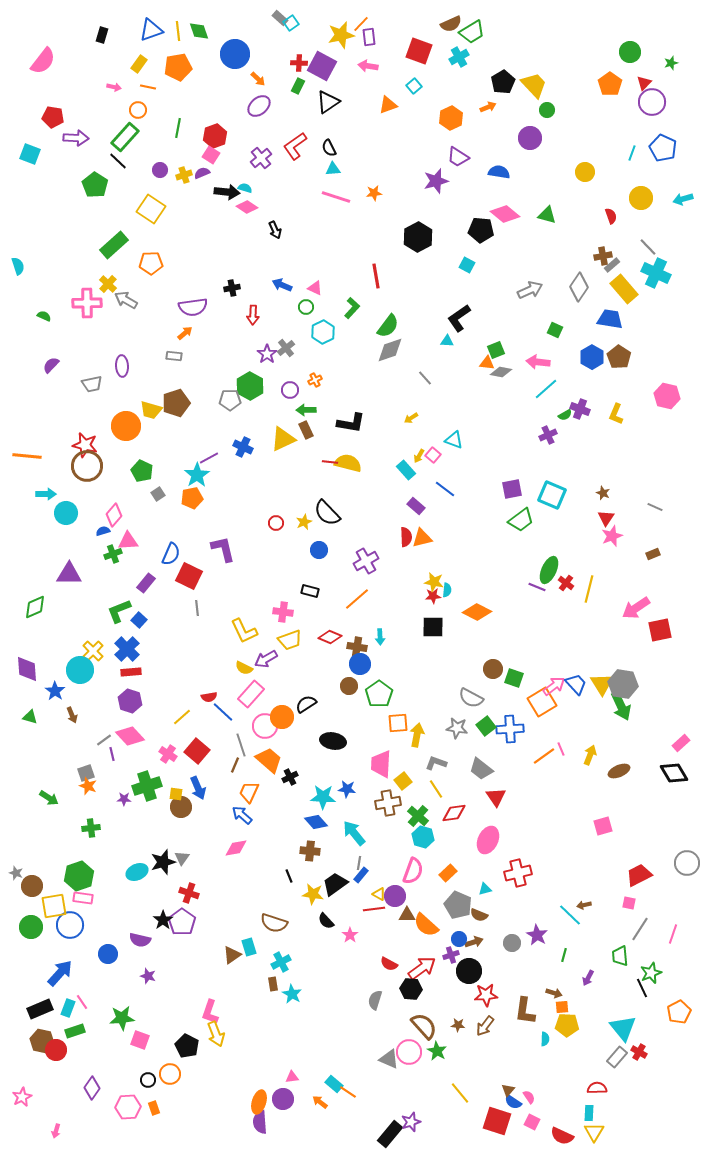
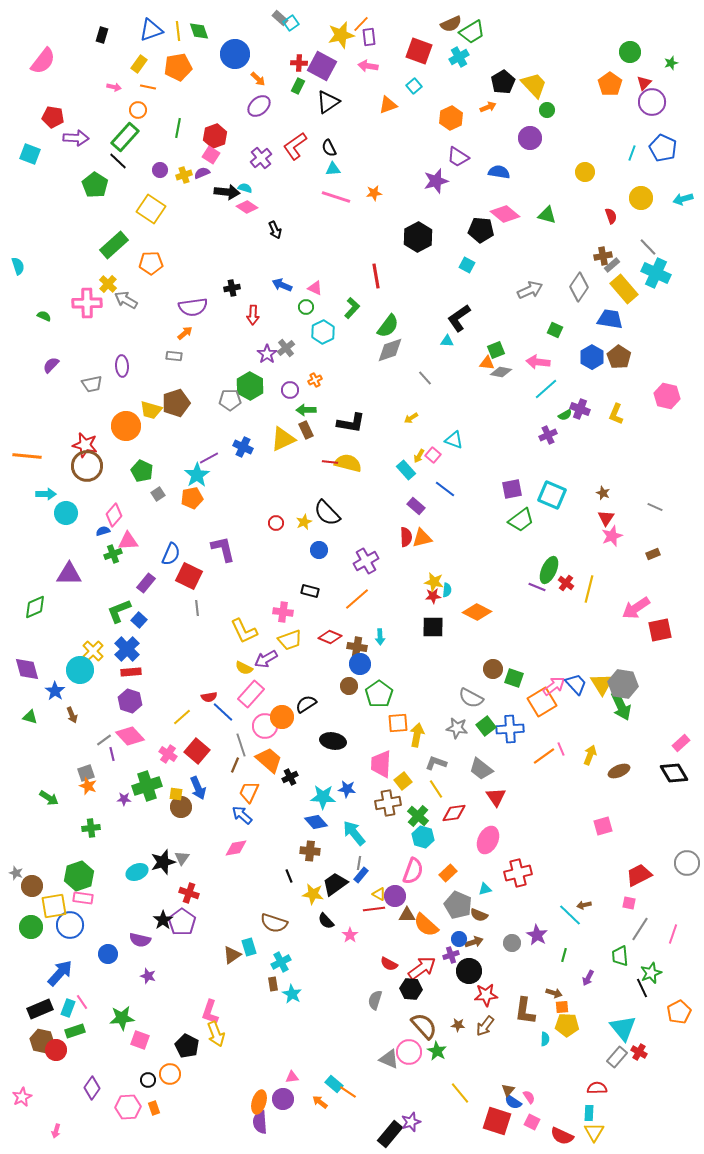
purple diamond at (27, 669): rotated 12 degrees counterclockwise
